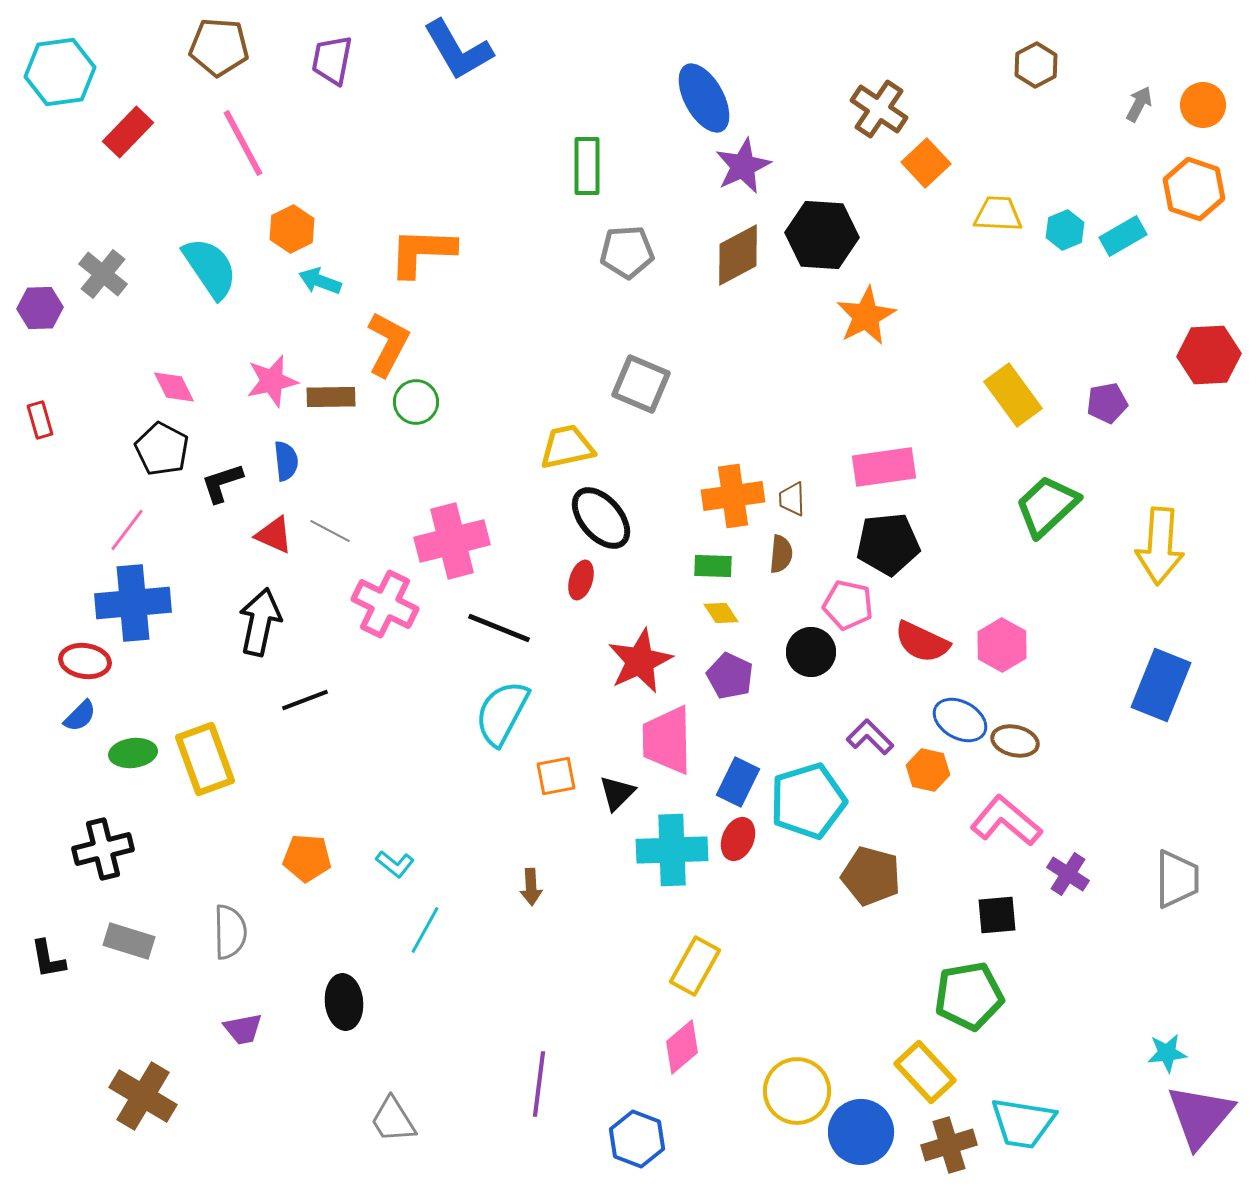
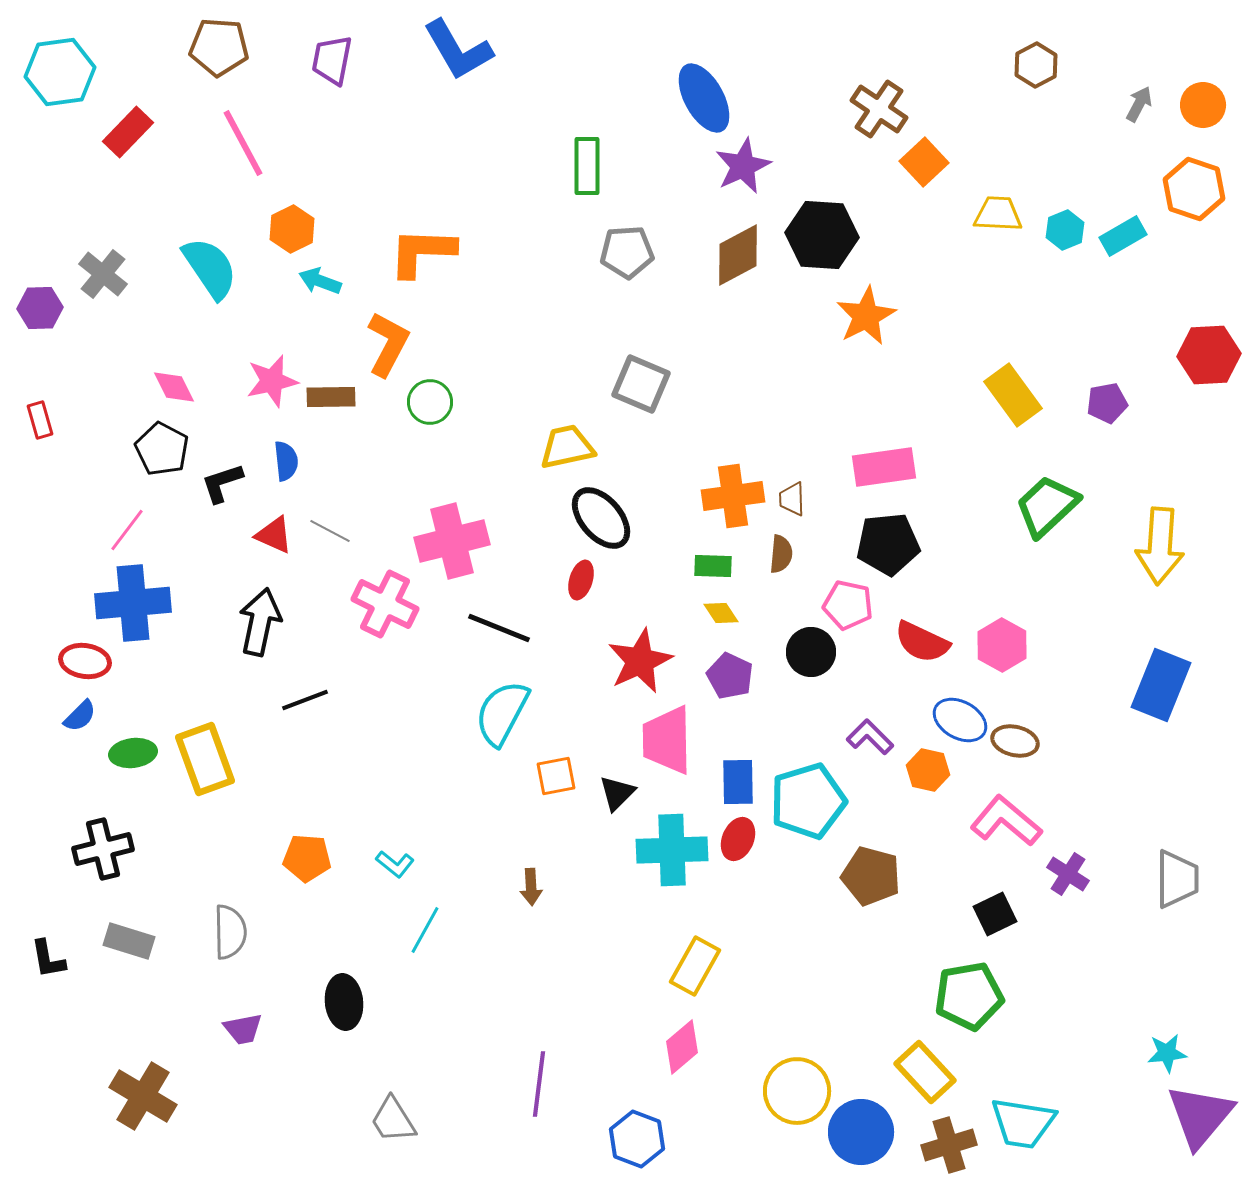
orange square at (926, 163): moved 2 px left, 1 px up
green circle at (416, 402): moved 14 px right
blue rectangle at (738, 782): rotated 27 degrees counterclockwise
black square at (997, 915): moved 2 px left, 1 px up; rotated 21 degrees counterclockwise
